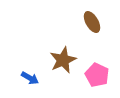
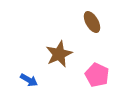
brown star: moved 4 px left, 6 px up
blue arrow: moved 1 px left, 2 px down
